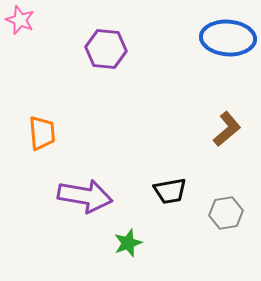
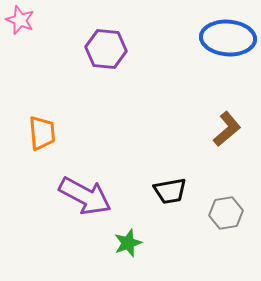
purple arrow: rotated 18 degrees clockwise
